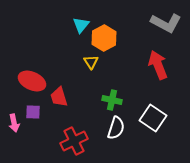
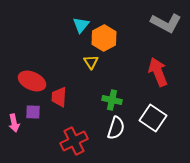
red arrow: moved 7 px down
red trapezoid: rotated 20 degrees clockwise
